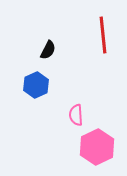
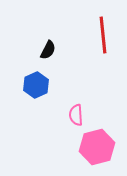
pink hexagon: rotated 12 degrees clockwise
